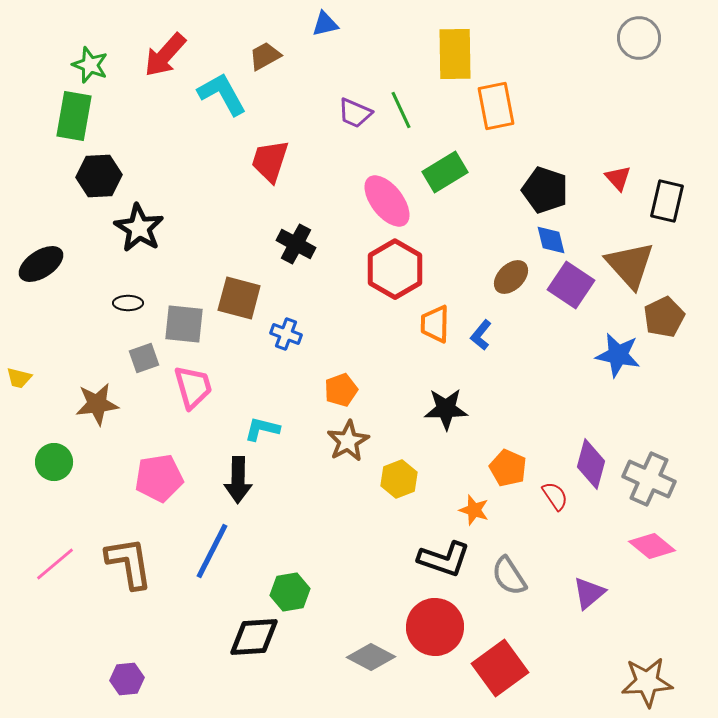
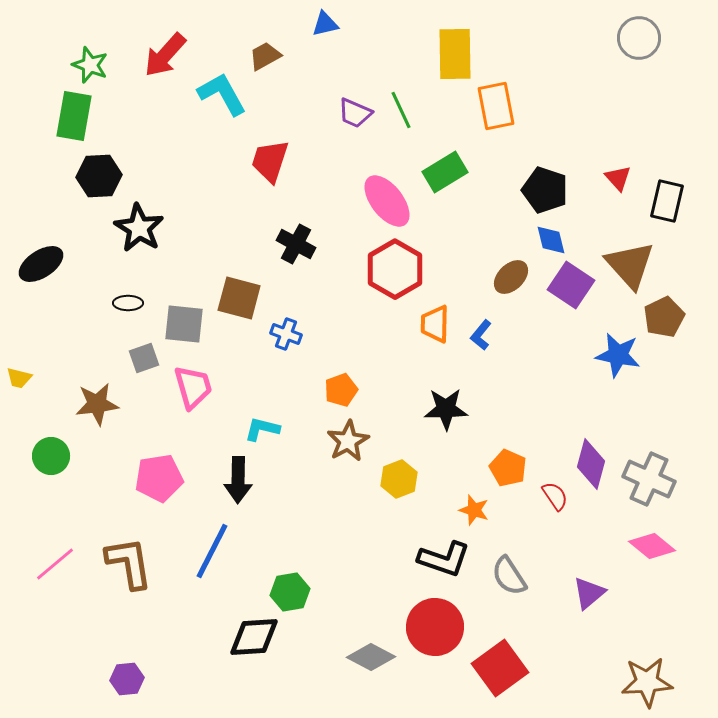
green circle at (54, 462): moved 3 px left, 6 px up
